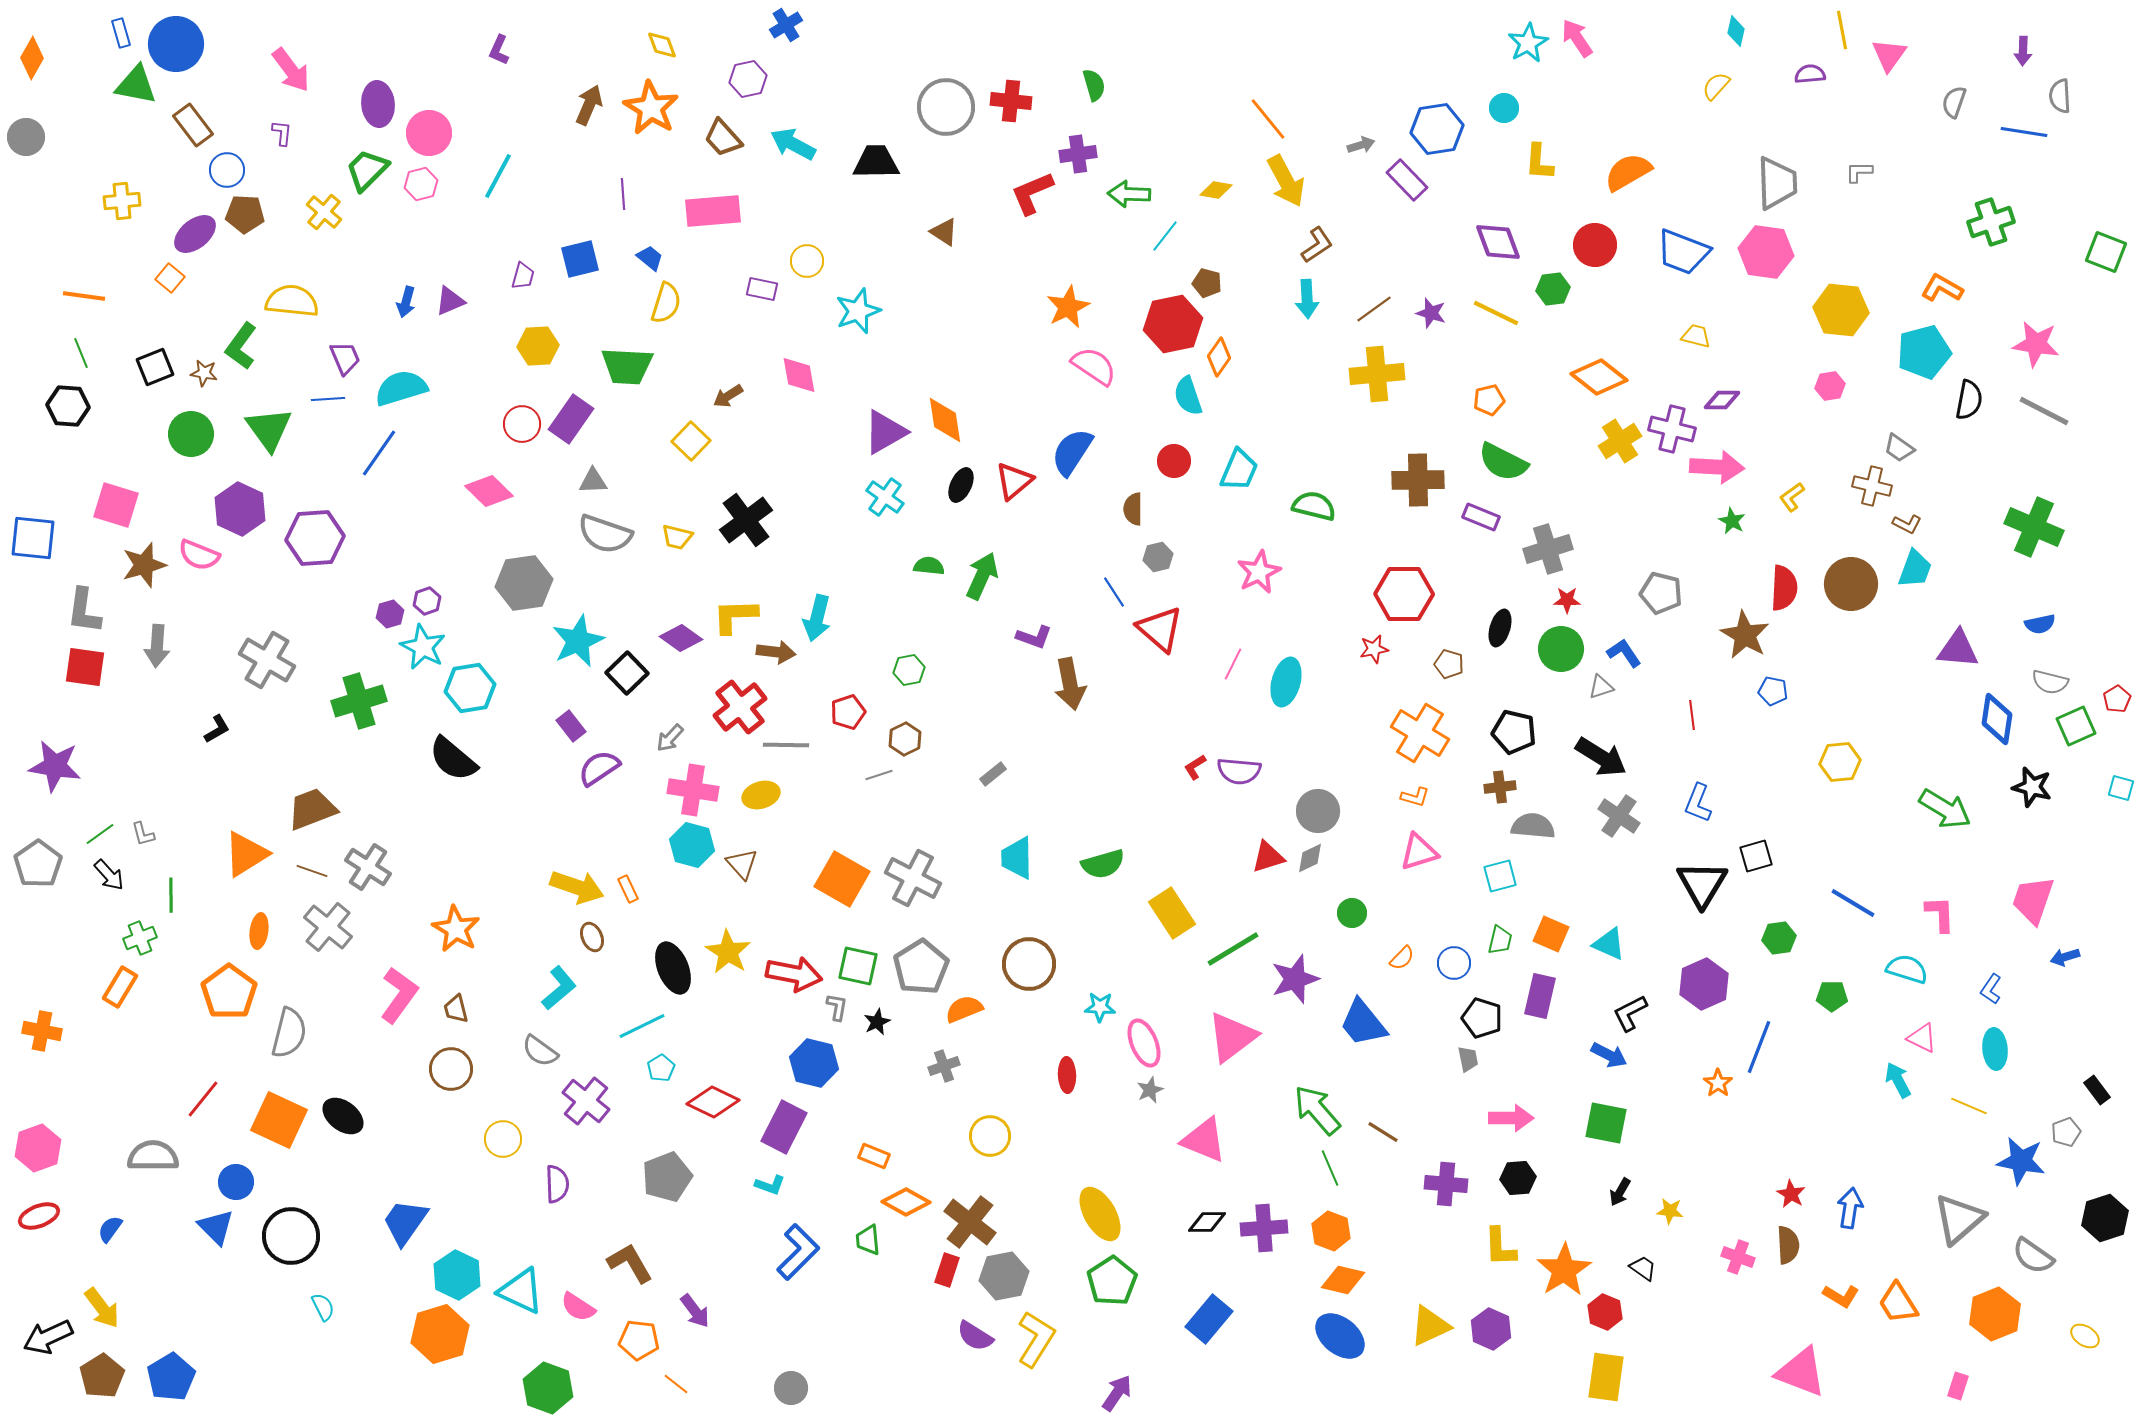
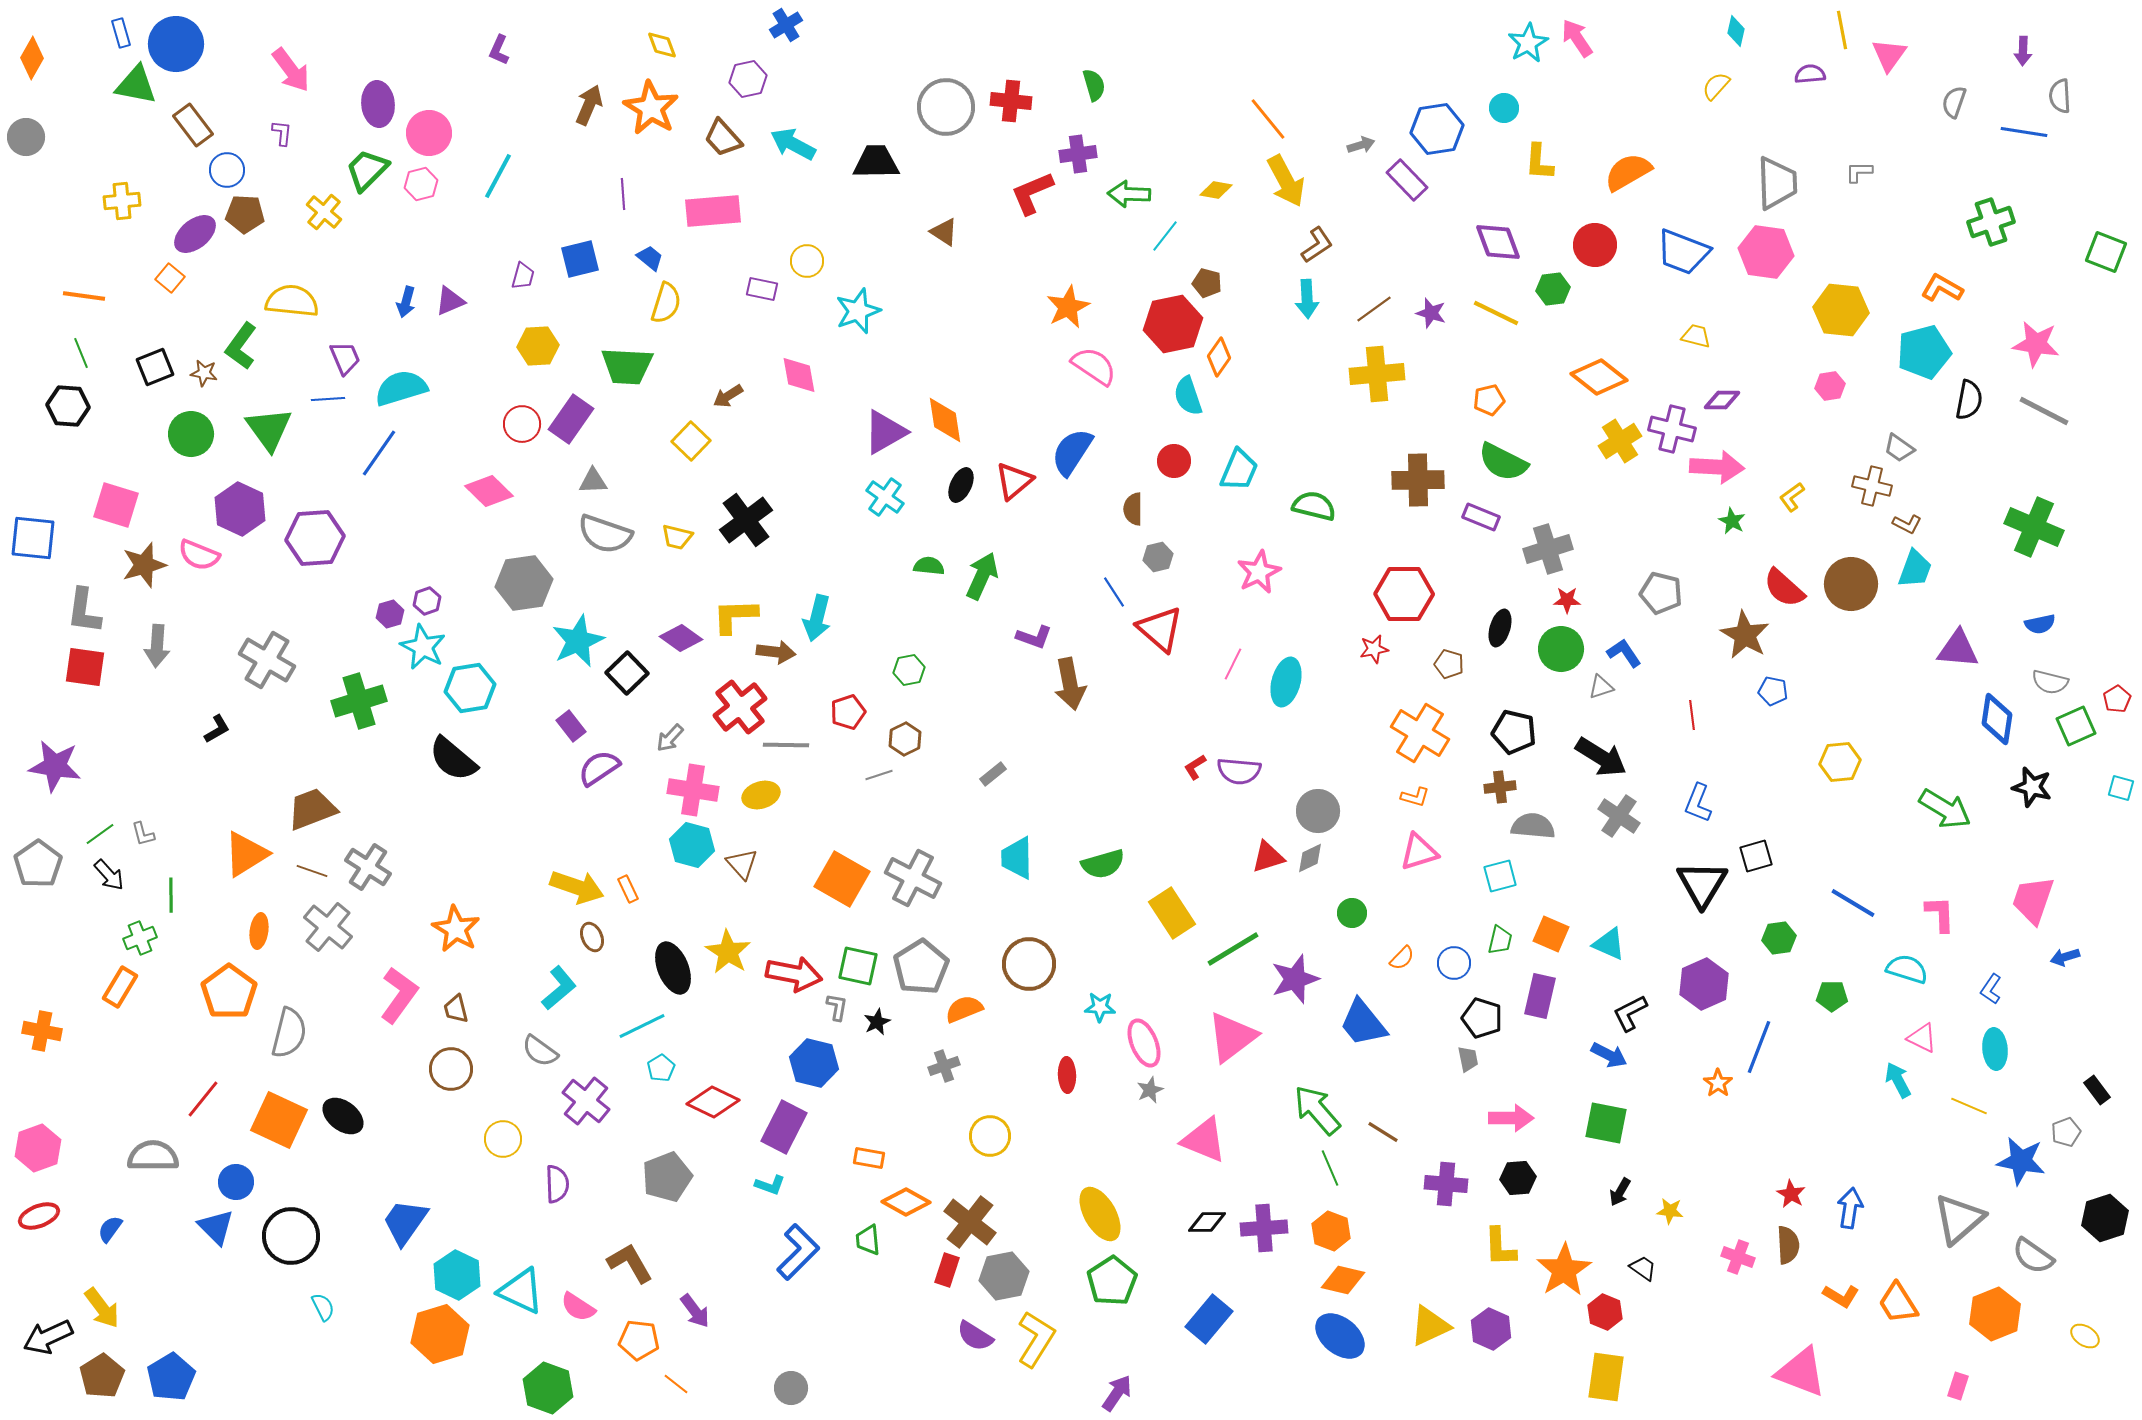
red semicircle at (1784, 588): rotated 129 degrees clockwise
orange rectangle at (874, 1156): moved 5 px left, 2 px down; rotated 12 degrees counterclockwise
